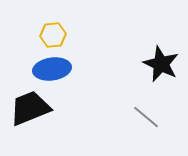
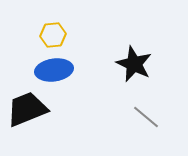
black star: moved 27 px left
blue ellipse: moved 2 px right, 1 px down
black trapezoid: moved 3 px left, 1 px down
